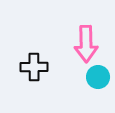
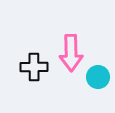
pink arrow: moved 15 px left, 9 px down
